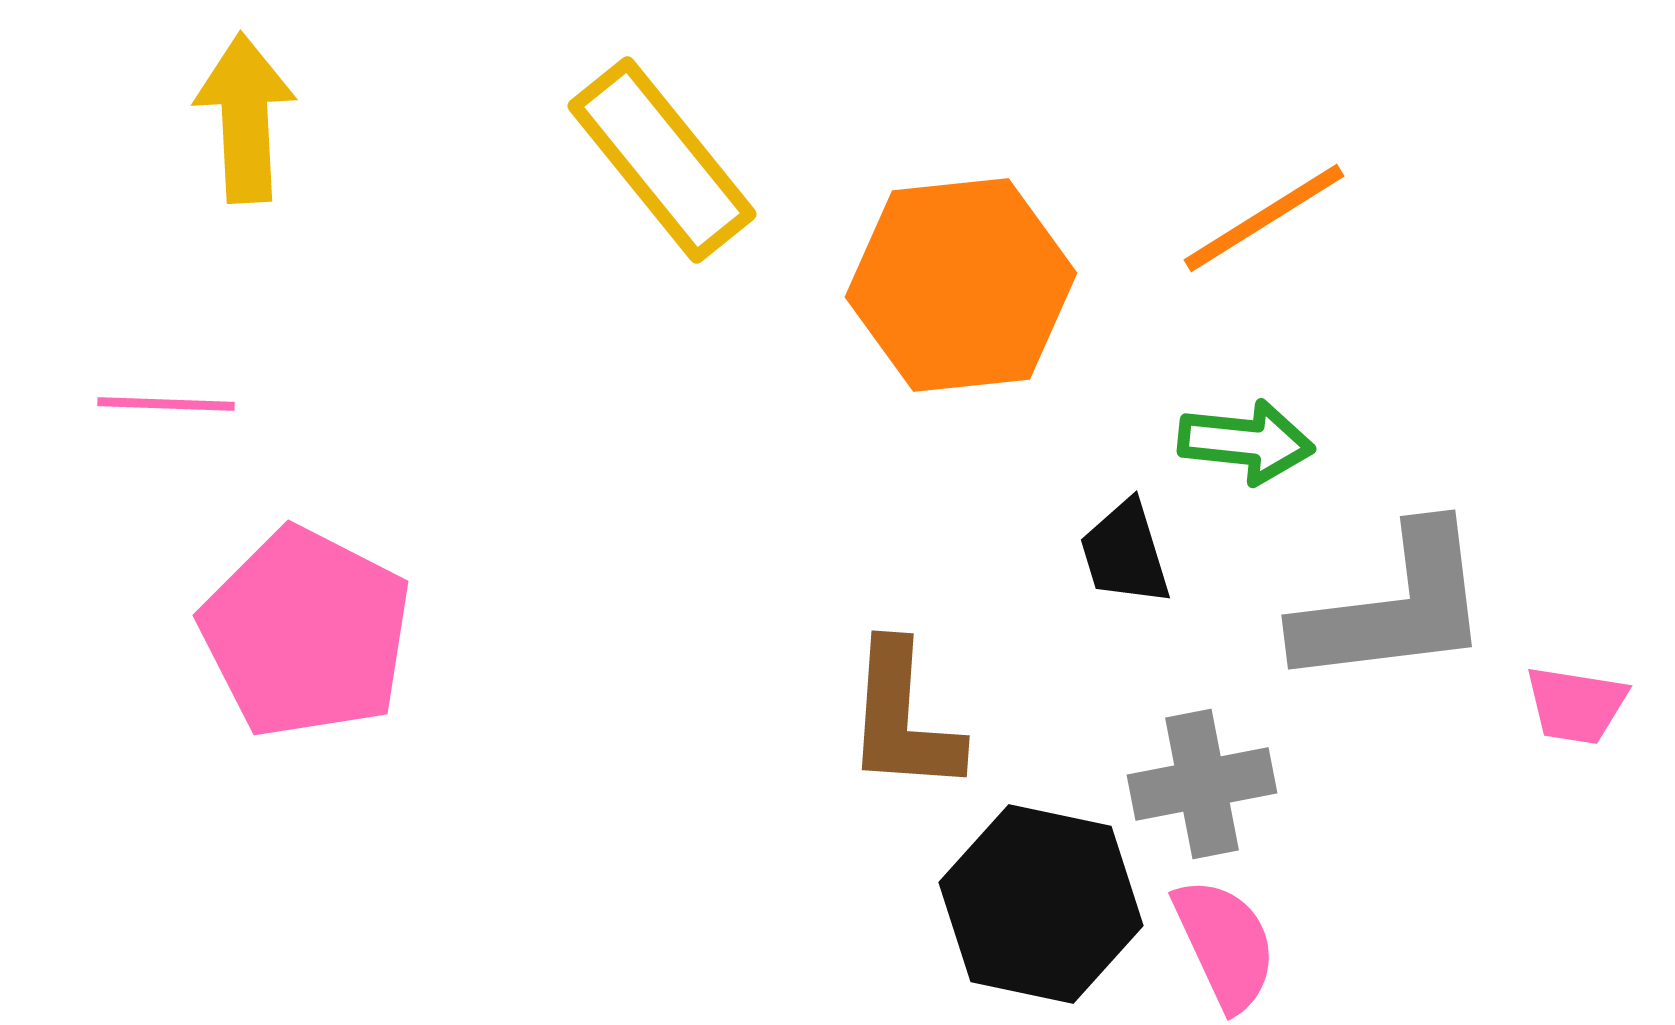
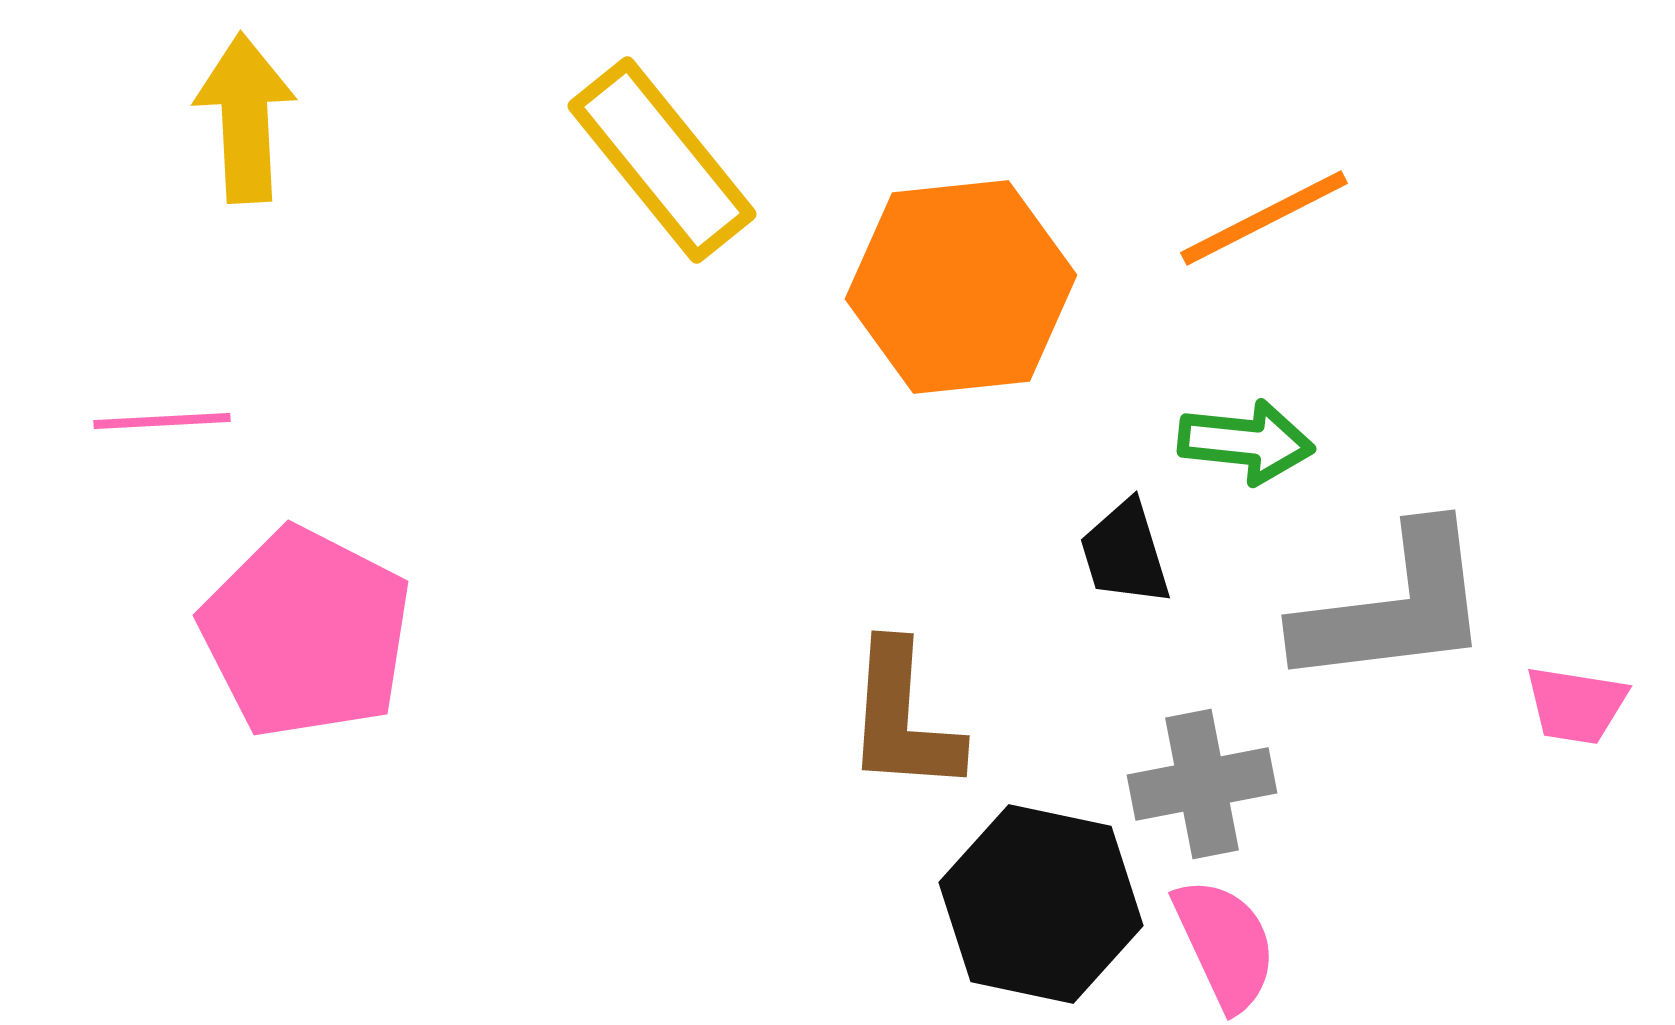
orange line: rotated 5 degrees clockwise
orange hexagon: moved 2 px down
pink line: moved 4 px left, 17 px down; rotated 5 degrees counterclockwise
